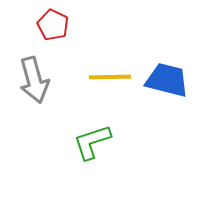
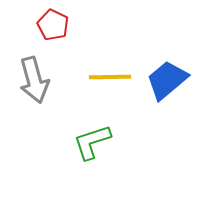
blue trapezoid: rotated 54 degrees counterclockwise
